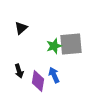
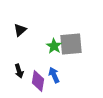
black triangle: moved 1 px left, 2 px down
green star: rotated 21 degrees counterclockwise
